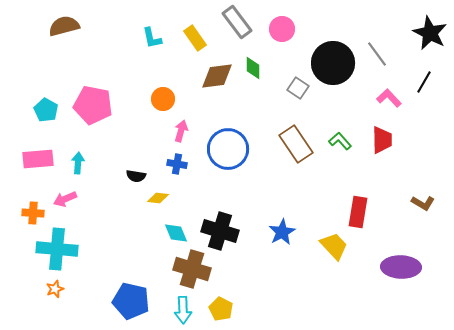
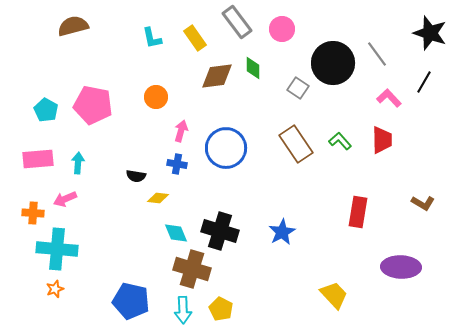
brown semicircle at (64, 26): moved 9 px right
black star at (430, 33): rotated 8 degrees counterclockwise
orange circle at (163, 99): moved 7 px left, 2 px up
blue circle at (228, 149): moved 2 px left, 1 px up
yellow trapezoid at (334, 246): moved 49 px down
